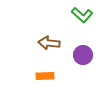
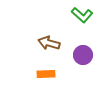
brown arrow: rotated 10 degrees clockwise
orange rectangle: moved 1 px right, 2 px up
